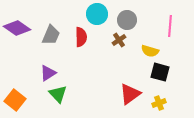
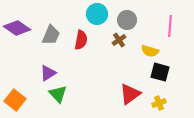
red semicircle: moved 3 px down; rotated 12 degrees clockwise
